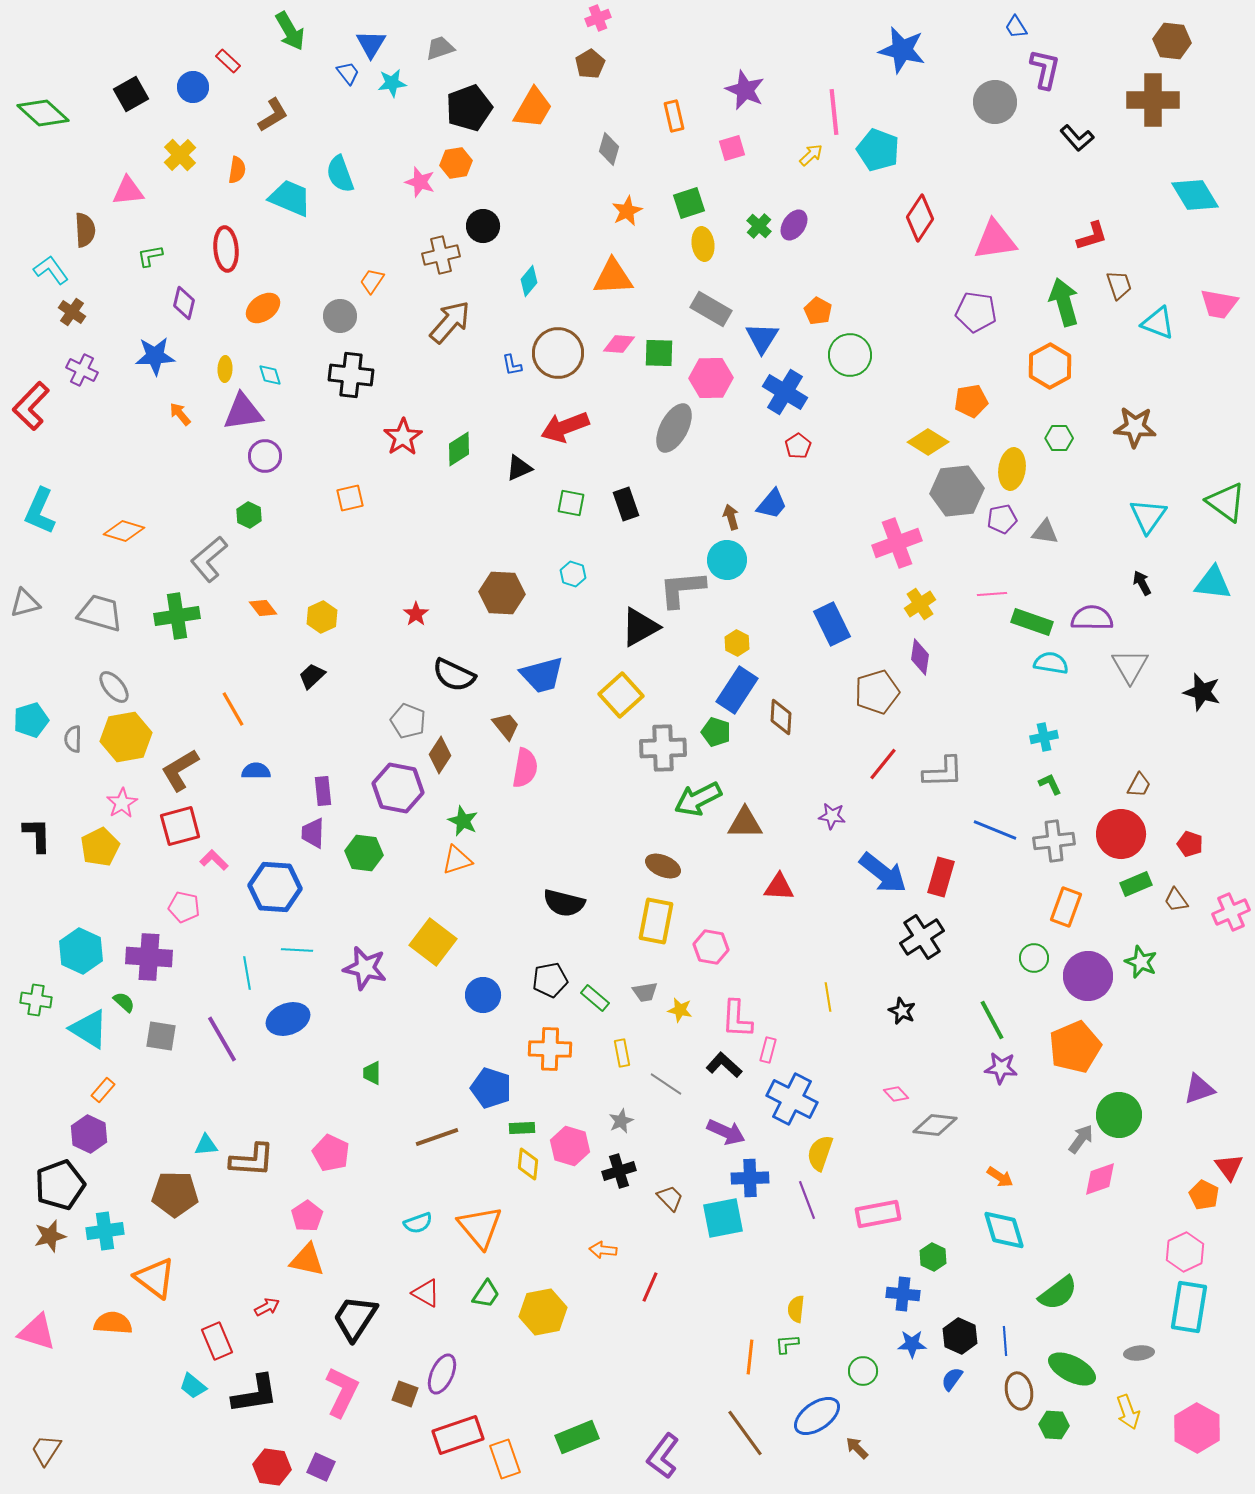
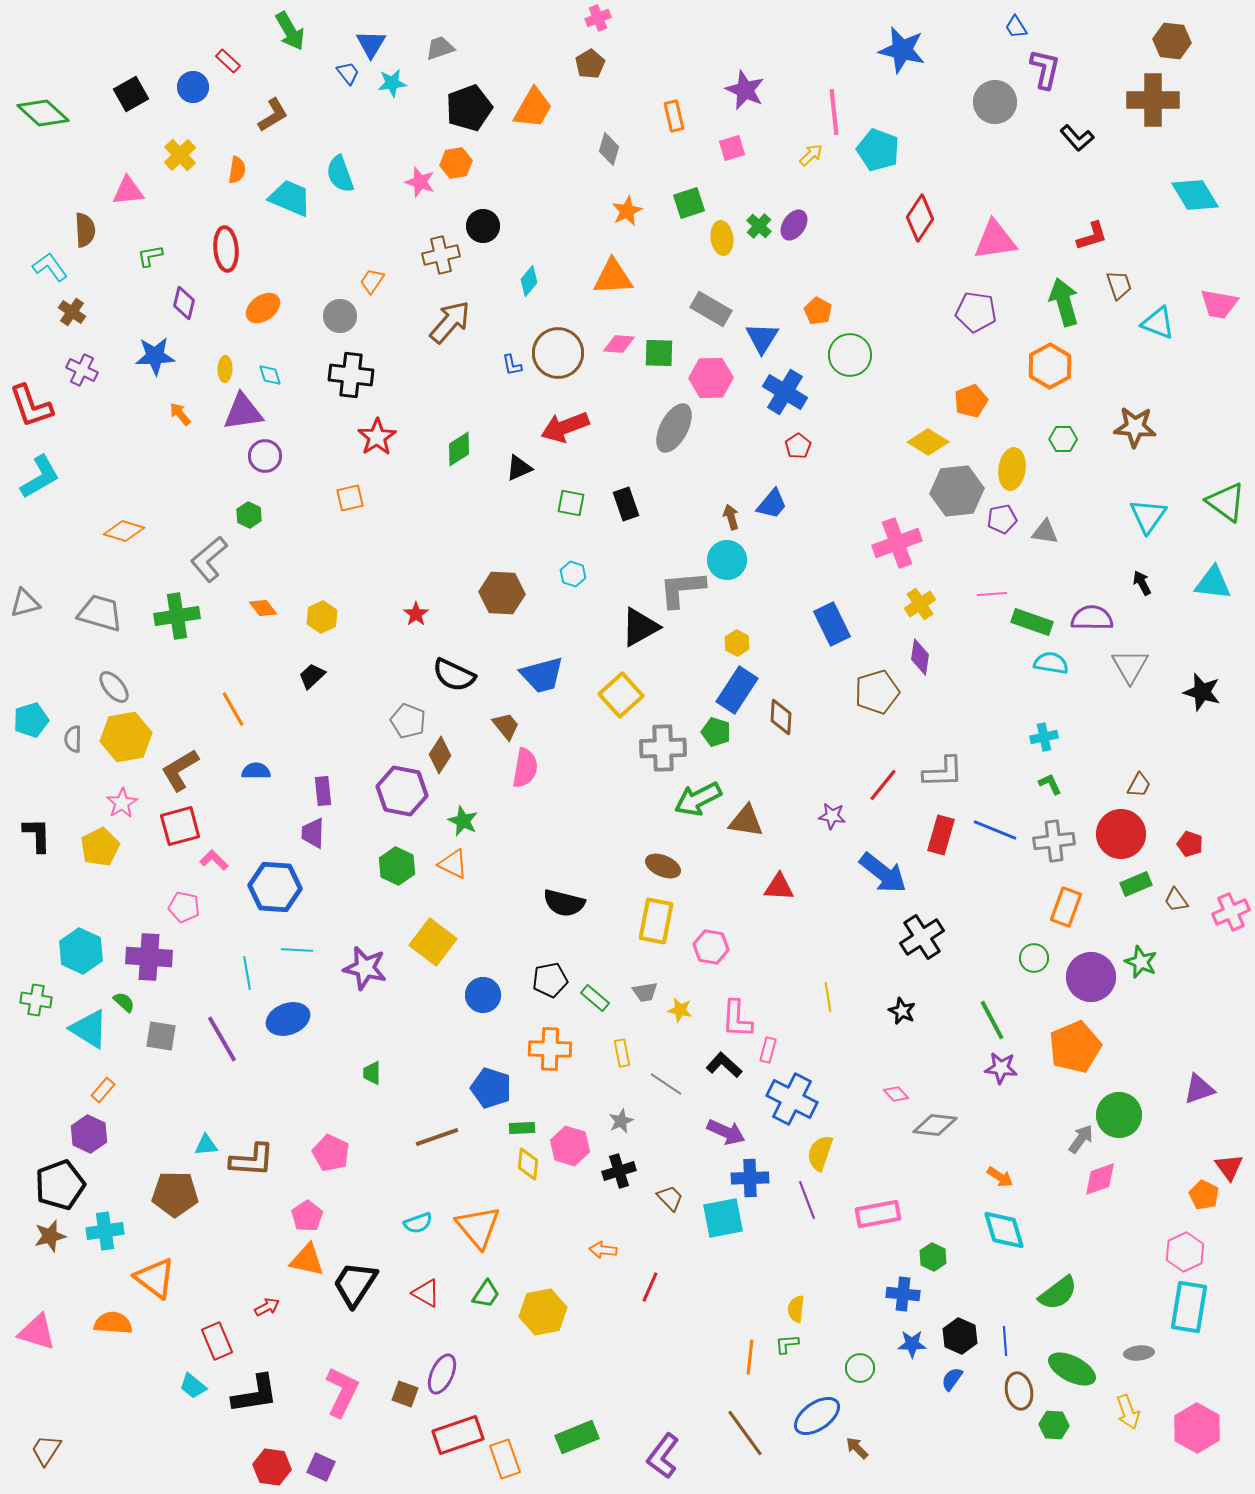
yellow ellipse at (703, 244): moved 19 px right, 6 px up
cyan L-shape at (51, 270): moved 1 px left, 3 px up
orange pentagon at (971, 401): rotated 12 degrees counterclockwise
red L-shape at (31, 406): rotated 63 degrees counterclockwise
red star at (403, 437): moved 26 px left
green hexagon at (1059, 438): moved 4 px right, 1 px down
cyan L-shape at (40, 511): moved 34 px up; rotated 144 degrees counterclockwise
red line at (883, 764): moved 21 px down
purple hexagon at (398, 788): moved 4 px right, 3 px down
brown triangle at (745, 823): moved 1 px right, 2 px up; rotated 9 degrees clockwise
green hexagon at (364, 853): moved 33 px right, 13 px down; rotated 18 degrees clockwise
orange triangle at (457, 860): moved 4 px left, 4 px down; rotated 44 degrees clockwise
red rectangle at (941, 877): moved 42 px up
purple circle at (1088, 976): moved 3 px right, 1 px down
orange triangle at (480, 1227): moved 2 px left
black trapezoid at (355, 1318): moved 34 px up
green circle at (863, 1371): moved 3 px left, 3 px up
